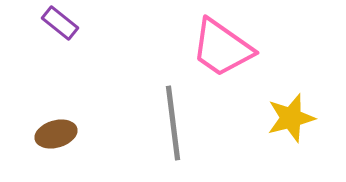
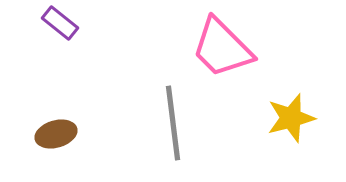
pink trapezoid: rotated 10 degrees clockwise
